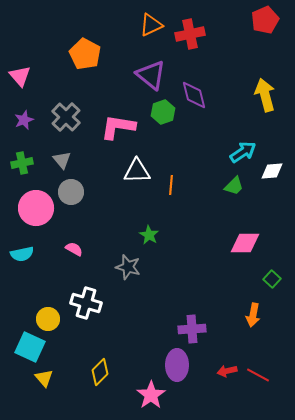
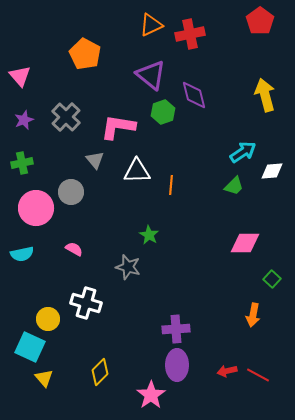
red pentagon: moved 5 px left, 1 px down; rotated 12 degrees counterclockwise
gray triangle: moved 33 px right
purple cross: moved 16 px left
